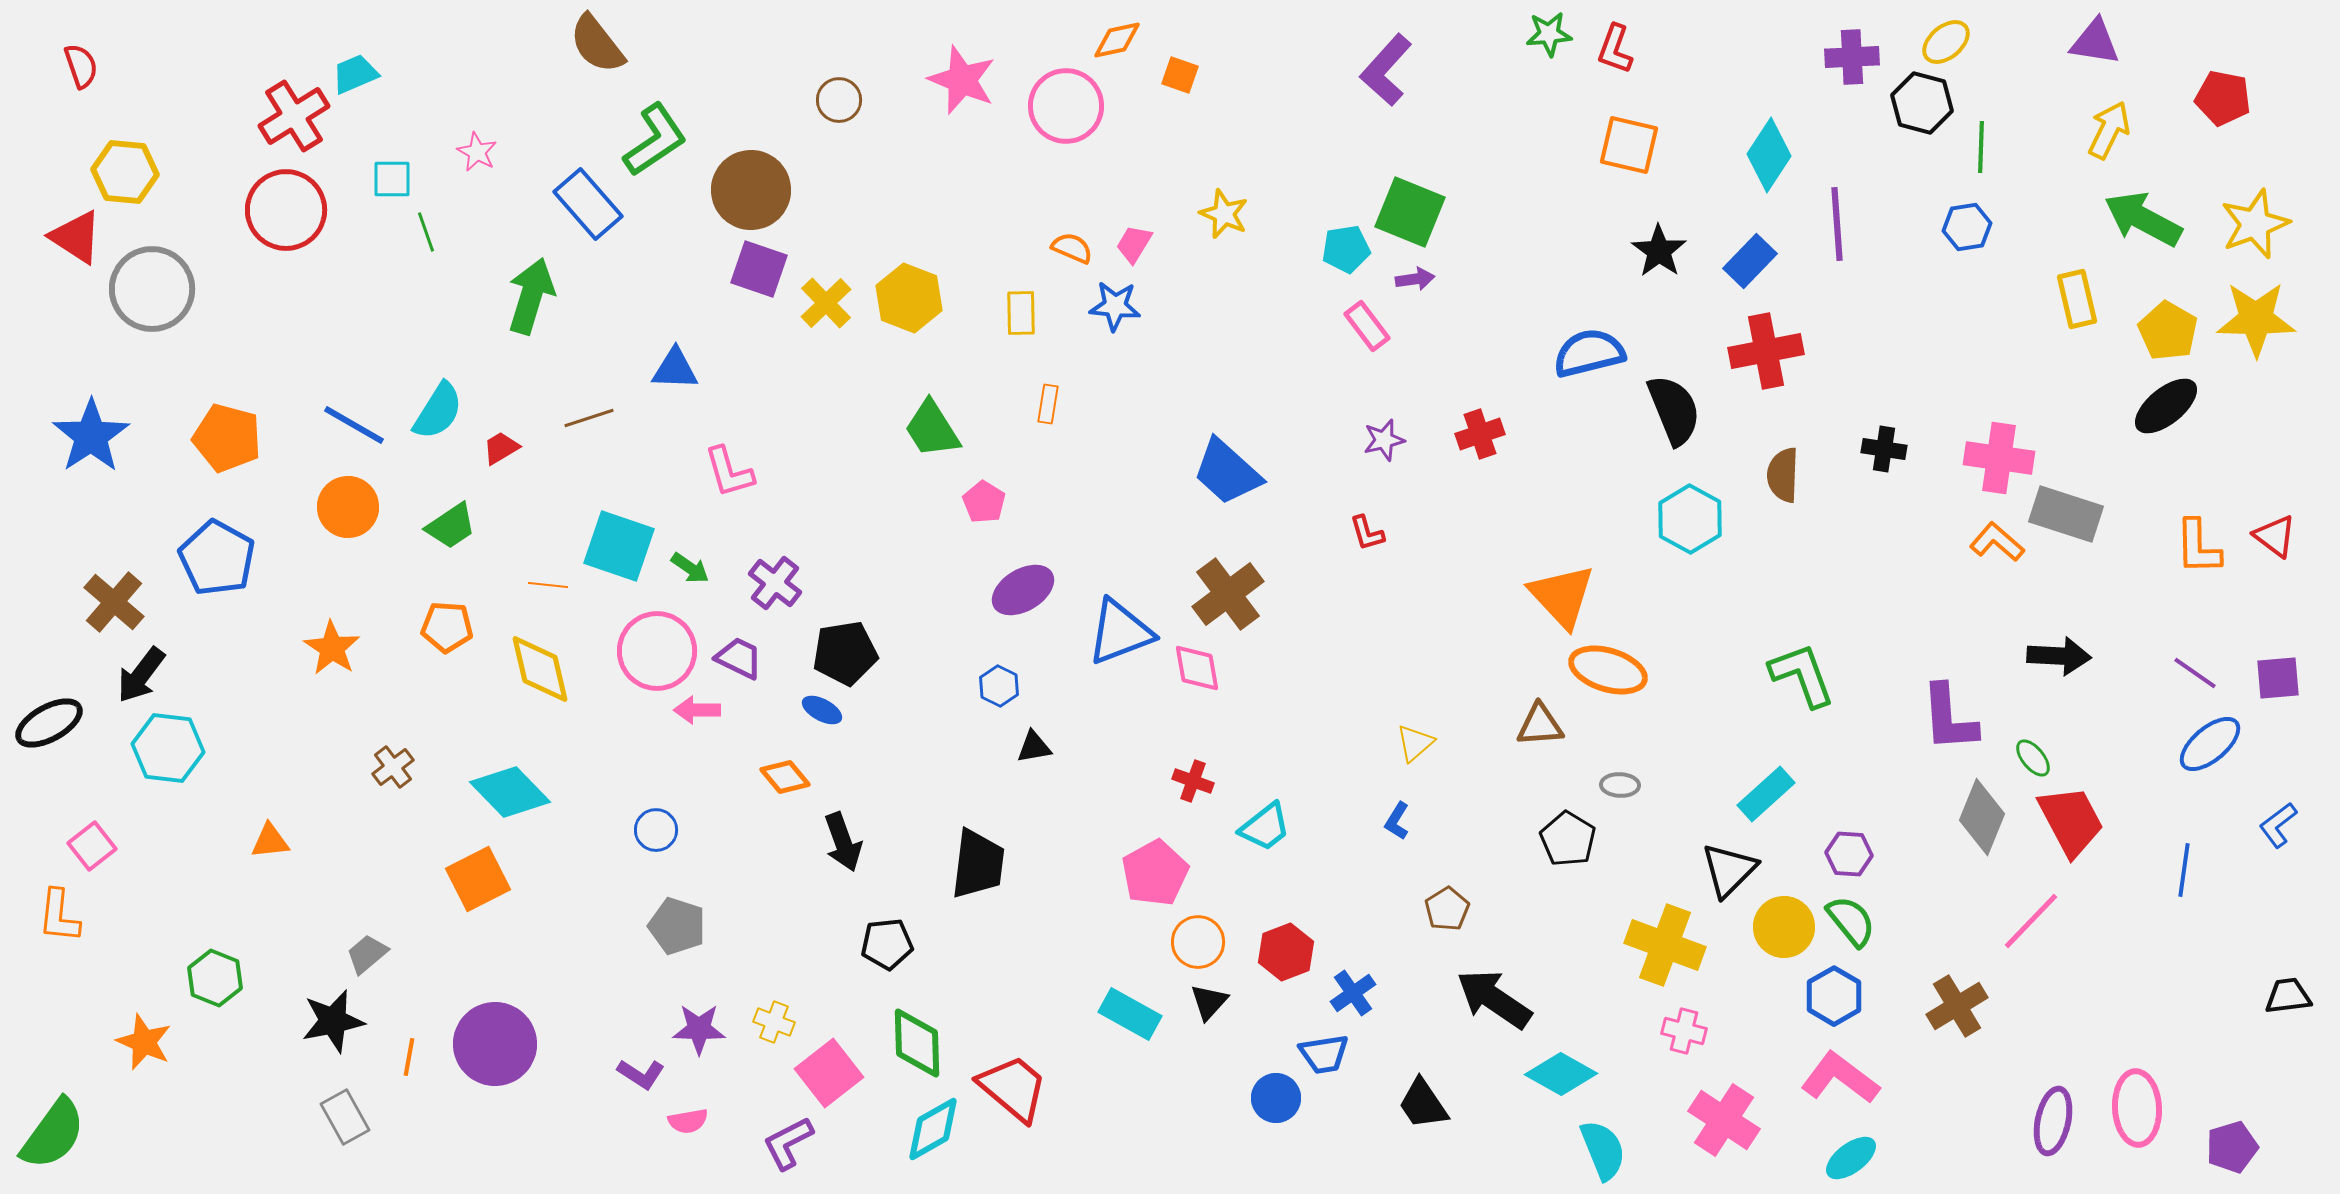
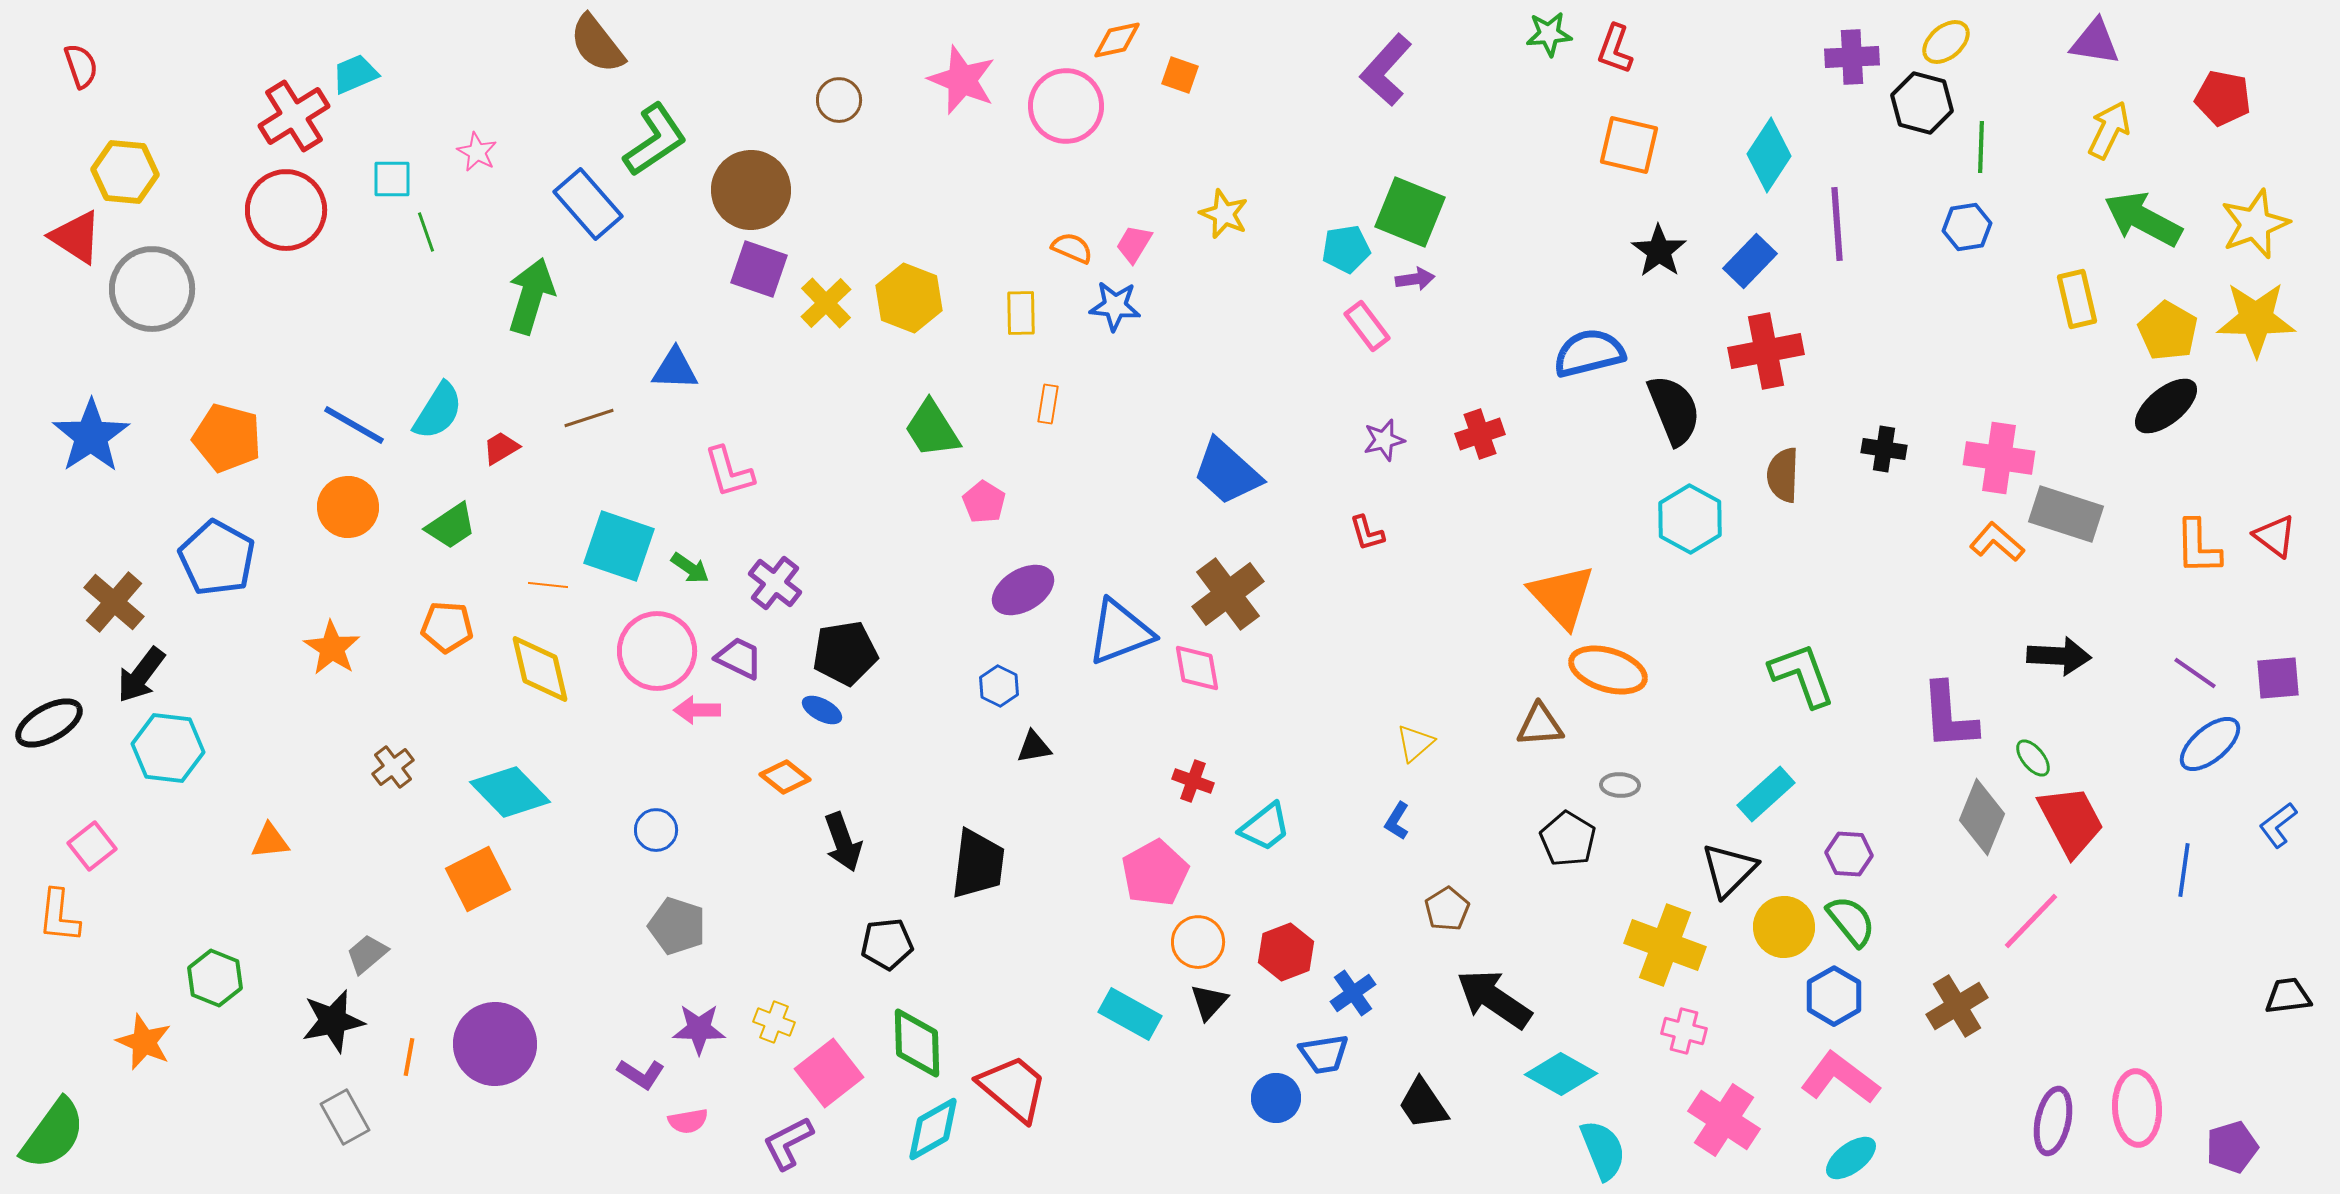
purple L-shape at (1949, 718): moved 2 px up
orange diamond at (785, 777): rotated 12 degrees counterclockwise
